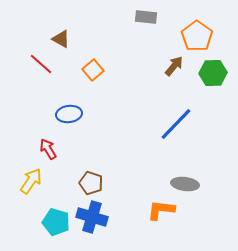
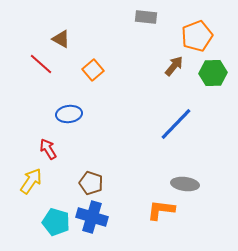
orange pentagon: rotated 16 degrees clockwise
